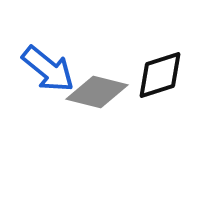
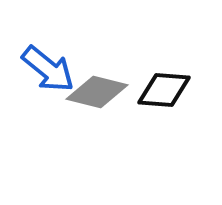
black diamond: moved 4 px right, 15 px down; rotated 22 degrees clockwise
